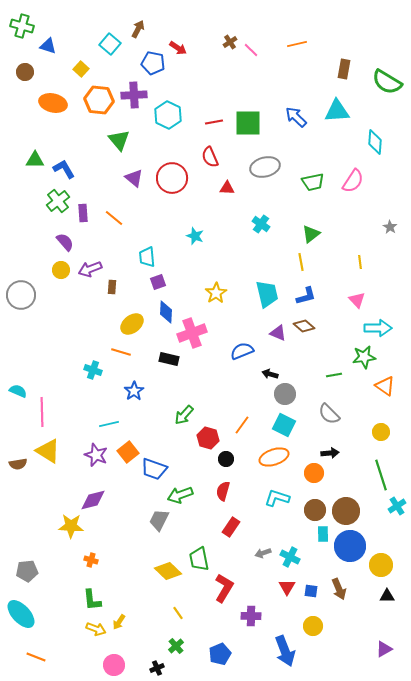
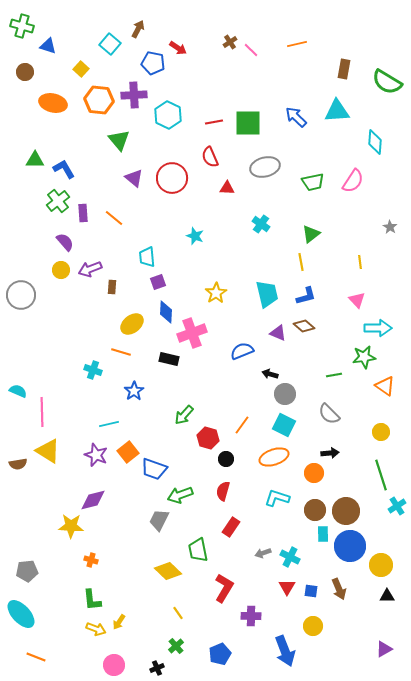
green trapezoid at (199, 559): moved 1 px left, 9 px up
